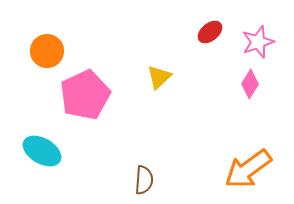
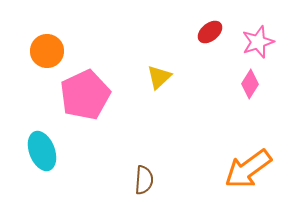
cyan ellipse: rotated 39 degrees clockwise
